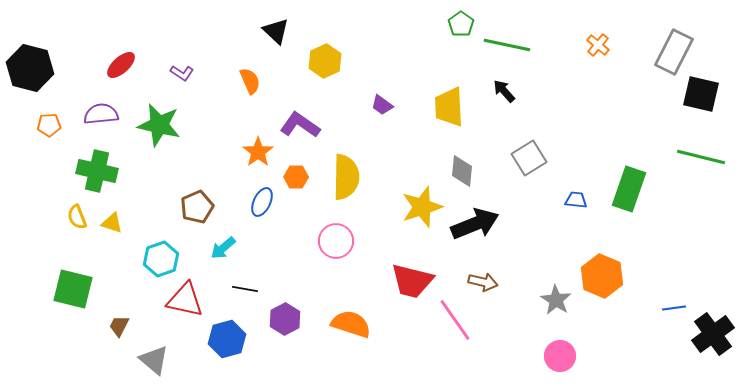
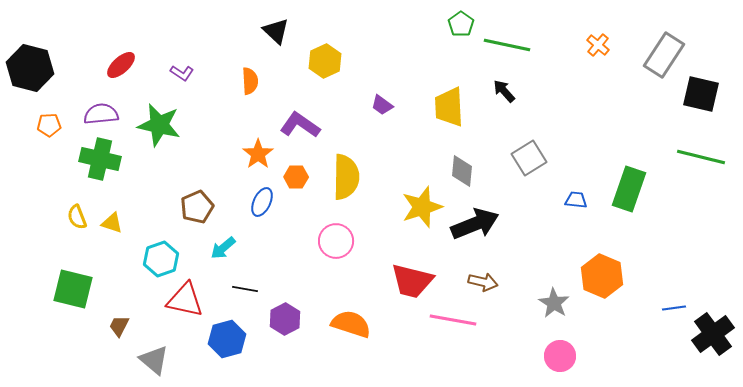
gray rectangle at (674, 52): moved 10 px left, 3 px down; rotated 6 degrees clockwise
orange semicircle at (250, 81): rotated 20 degrees clockwise
orange star at (258, 152): moved 2 px down
green cross at (97, 171): moved 3 px right, 12 px up
gray star at (556, 300): moved 2 px left, 3 px down
pink line at (455, 320): moved 2 px left; rotated 45 degrees counterclockwise
